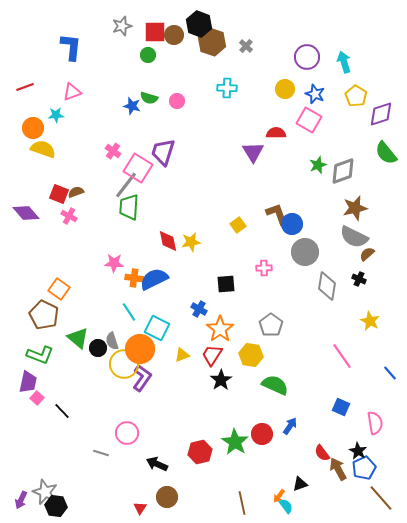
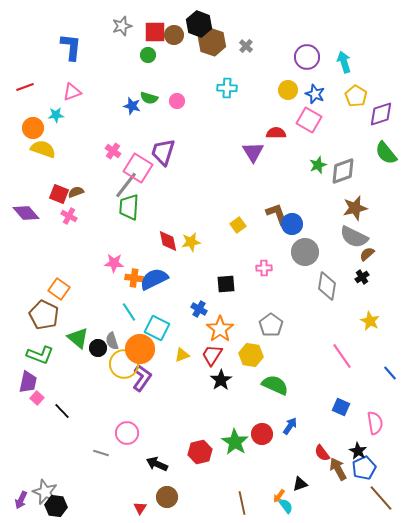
yellow circle at (285, 89): moved 3 px right, 1 px down
black cross at (359, 279): moved 3 px right, 2 px up; rotated 32 degrees clockwise
